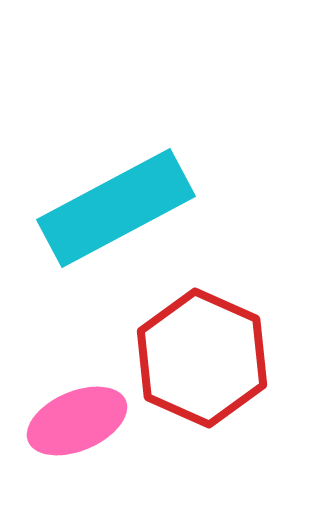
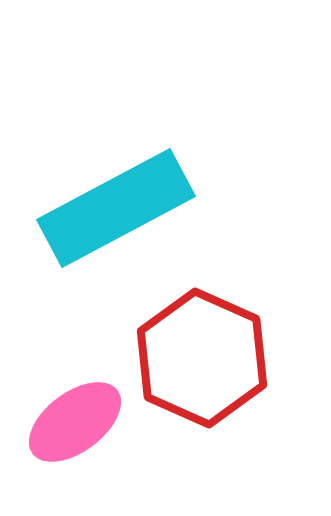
pink ellipse: moved 2 px left, 1 px down; rotated 14 degrees counterclockwise
